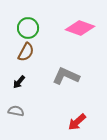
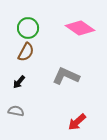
pink diamond: rotated 16 degrees clockwise
